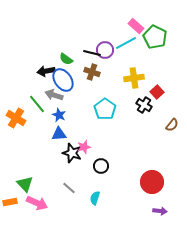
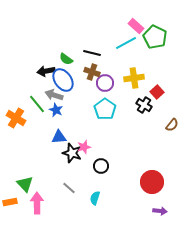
purple circle: moved 33 px down
blue star: moved 3 px left, 5 px up
blue triangle: moved 3 px down
pink arrow: rotated 115 degrees counterclockwise
